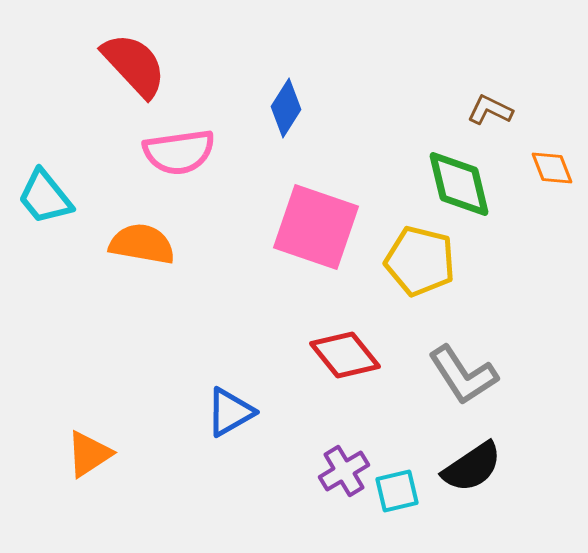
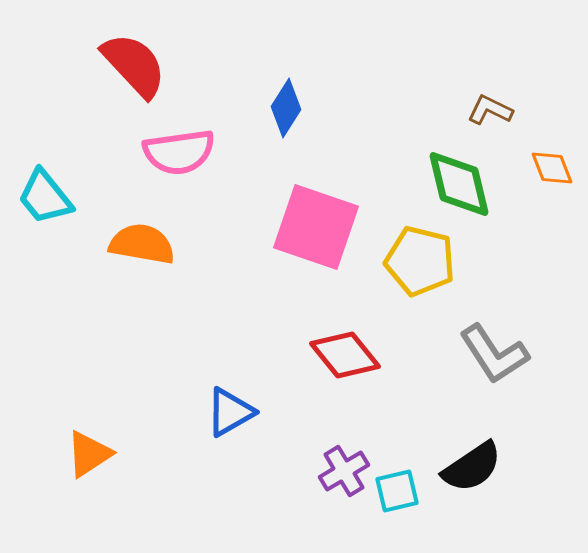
gray L-shape: moved 31 px right, 21 px up
